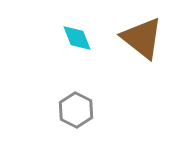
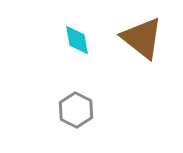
cyan diamond: moved 2 px down; rotated 12 degrees clockwise
